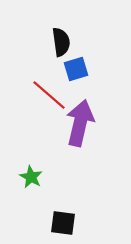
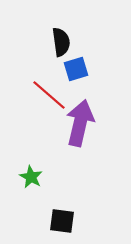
black square: moved 1 px left, 2 px up
